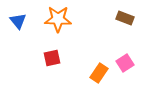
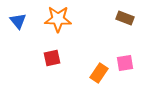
pink square: rotated 24 degrees clockwise
